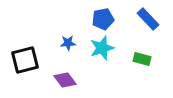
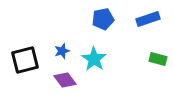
blue rectangle: rotated 65 degrees counterclockwise
blue star: moved 6 px left, 8 px down; rotated 14 degrees counterclockwise
cyan star: moved 8 px left, 11 px down; rotated 20 degrees counterclockwise
green rectangle: moved 16 px right
